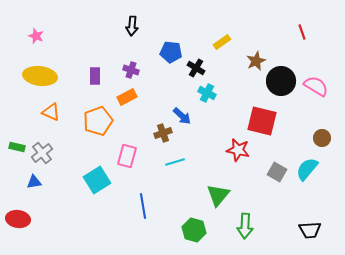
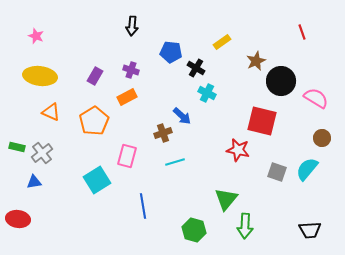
purple rectangle: rotated 30 degrees clockwise
pink semicircle: moved 12 px down
orange pentagon: moved 4 px left; rotated 12 degrees counterclockwise
gray square: rotated 12 degrees counterclockwise
green triangle: moved 8 px right, 4 px down
